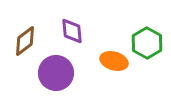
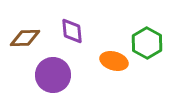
brown diamond: moved 3 px up; rotated 36 degrees clockwise
purple circle: moved 3 px left, 2 px down
